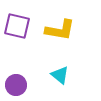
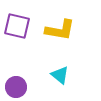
purple circle: moved 2 px down
